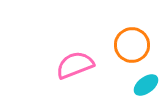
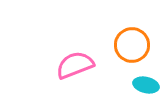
cyan ellipse: rotated 50 degrees clockwise
